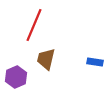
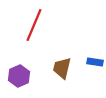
brown trapezoid: moved 16 px right, 9 px down
purple hexagon: moved 3 px right, 1 px up
